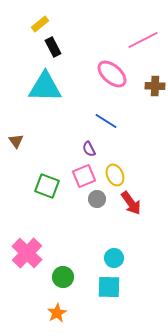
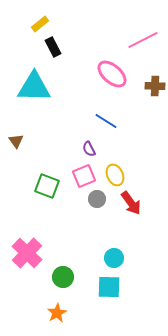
cyan triangle: moved 11 px left
